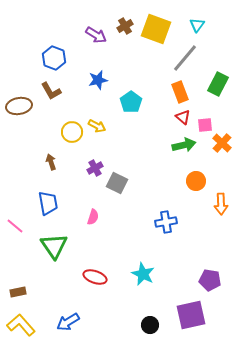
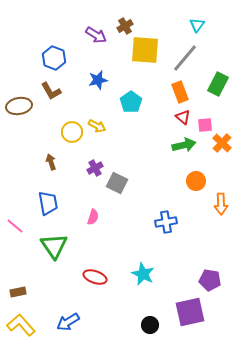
yellow square: moved 11 px left, 21 px down; rotated 16 degrees counterclockwise
purple square: moved 1 px left, 3 px up
